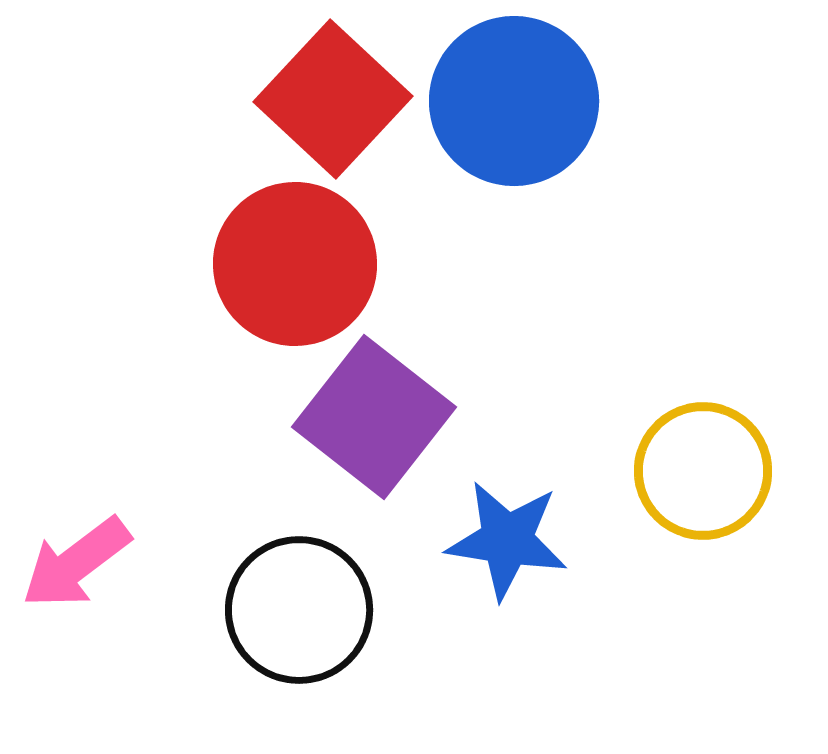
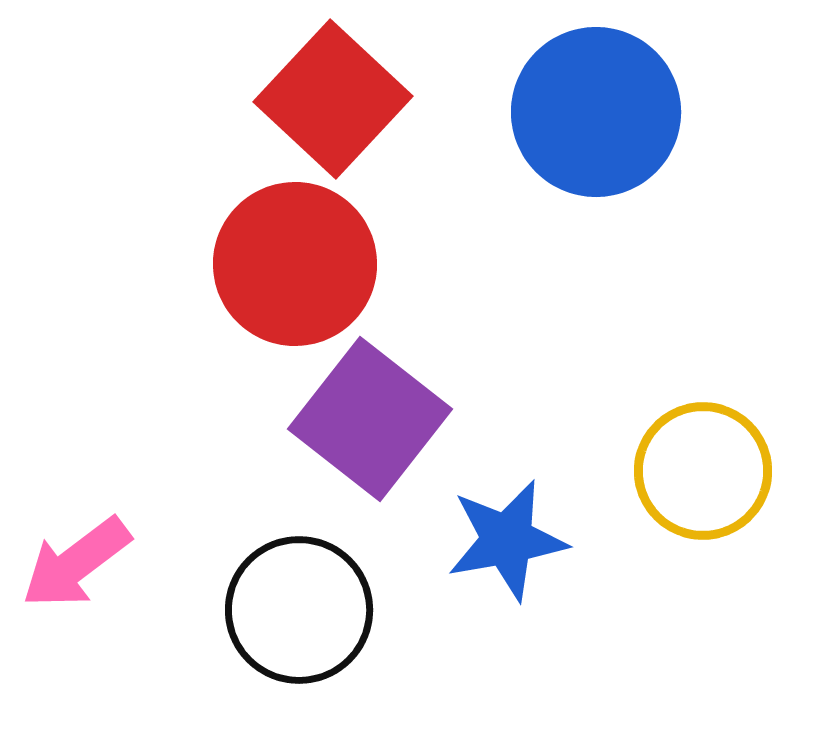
blue circle: moved 82 px right, 11 px down
purple square: moved 4 px left, 2 px down
blue star: rotated 19 degrees counterclockwise
